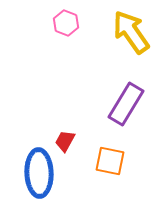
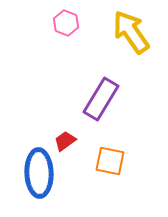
purple rectangle: moved 25 px left, 5 px up
red trapezoid: rotated 25 degrees clockwise
